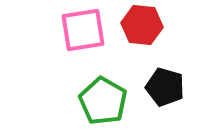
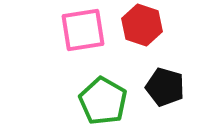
red hexagon: rotated 12 degrees clockwise
